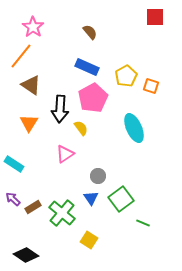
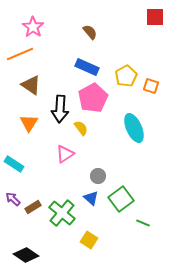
orange line: moved 1 px left, 2 px up; rotated 28 degrees clockwise
blue triangle: rotated 14 degrees counterclockwise
